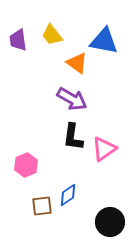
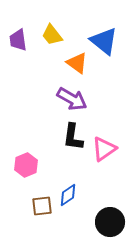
blue triangle: rotated 28 degrees clockwise
